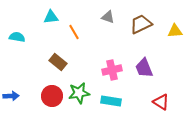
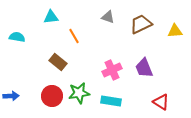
orange line: moved 4 px down
pink cross: rotated 12 degrees counterclockwise
